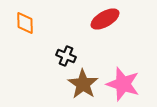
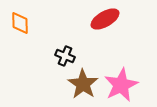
orange diamond: moved 5 px left
black cross: moved 1 px left
pink star: moved 2 px left, 1 px down; rotated 28 degrees clockwise
